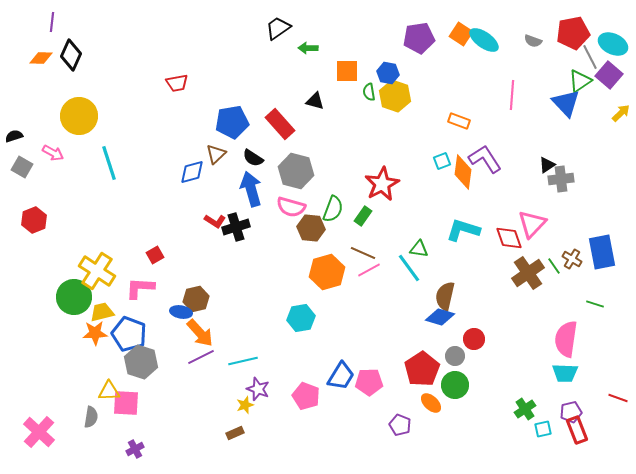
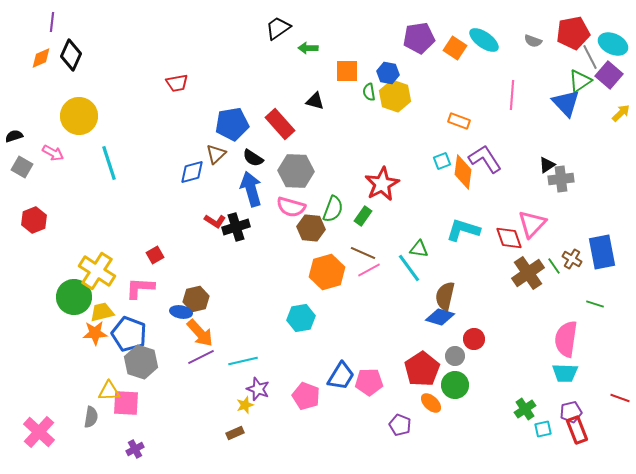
orange square at (461, 34): moved 6 px left, 14 px down
orange diamond at (41, 58): rotated 25 degrees counterclockwise
blue pentagon at (232, 122): moved 2 px down
gray hexagon at (296, 171): rotated 12 degrees counterclockwise
red line at (618, 398): moved 2 px right
